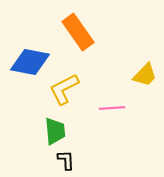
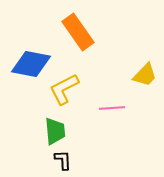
blue diamond: moved 1 px right, 2 px down
black L-shape: moved 3 px left
